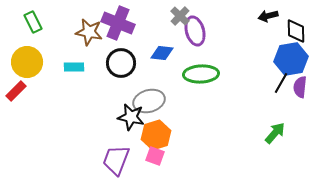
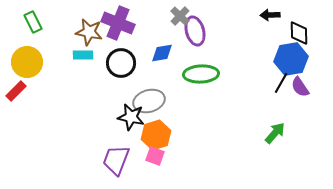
black arrow: moved 2 px right, 1 px up; rotated 12 degrees clockwise
black diamond: moved 3 px right, 2 px down
blue diamond: rotated 15 degrees counterclockwise
cyan rectangle: moved 9 px right, 12 px up
purple semicircle: rotated 40 degrees counterclockwise
